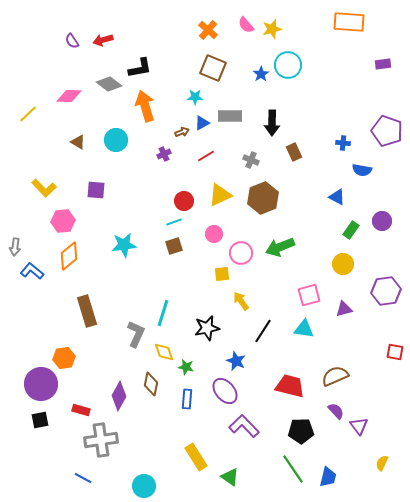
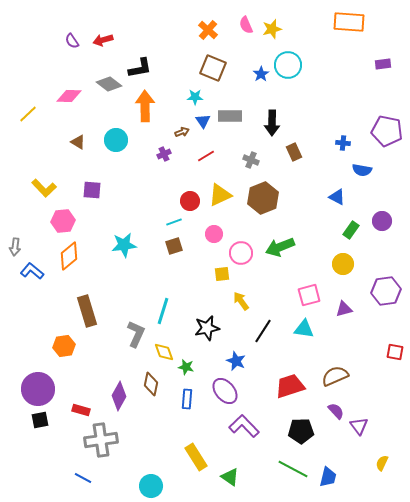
pink semicircle at (246, 25): rotated 18 degrees clockwise
orange arrow at (145, 106): rotated 16 degrees clockwise
blue triangle at (202, 123): moved 1 px right, 2 px up; rotated 35 degrees counterclockwise
purple pentagon at (387, 131): rotated 8 degrees counterclockwise
purple square at (96, 190): moved 4 px left
red circle at (184, 201): moved 6 px right
cyan line at (163, 313): moved 2 px up
orange hexagon at (64, 358): moved 12 px up
purple circle at (41, 384): moved 3 px left, 5 px down
red trapezoid at (290, 386): rotated 32 degrees counterclockwise
green line at (293, 469): rotated 28 degrees counterclockwise
cyan circle at (144, 486): moved 7 px right
